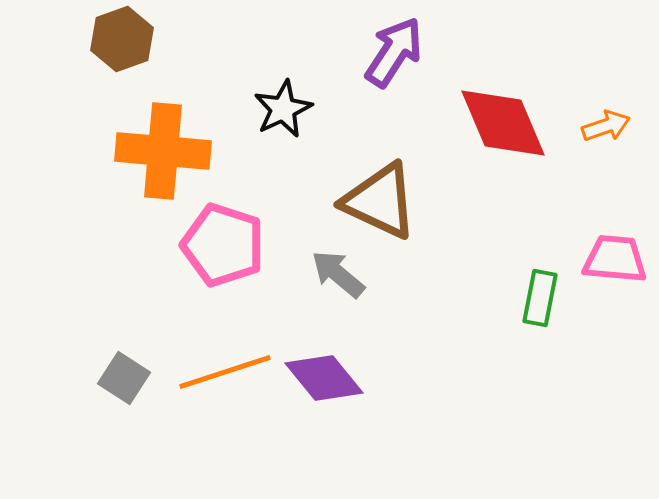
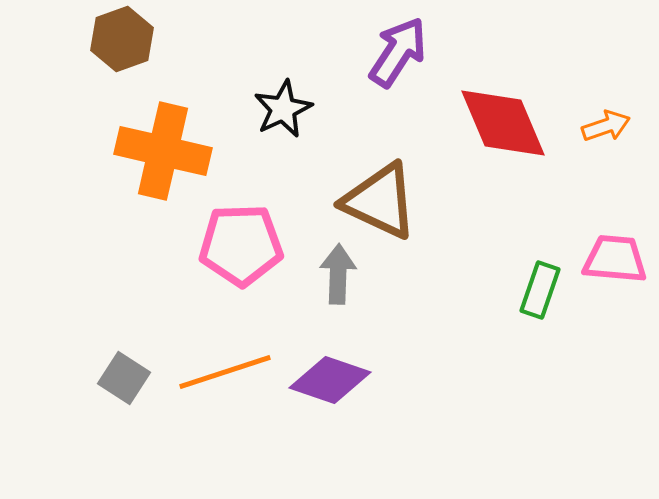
purple arrow: moved 4 px right
orange cross: rotated 8 degrees clockwise
pink pentagon: moved 18 px right; rotated 20 degrees counterclockwise
gray arrow: rotated 52 degrees clockwise
green rectangle: moved 8 px up; rotated 8 degrees clockwise
purple diamond: moved 6 px right, 2 px down; rotated 32 degrees counterclockwise
